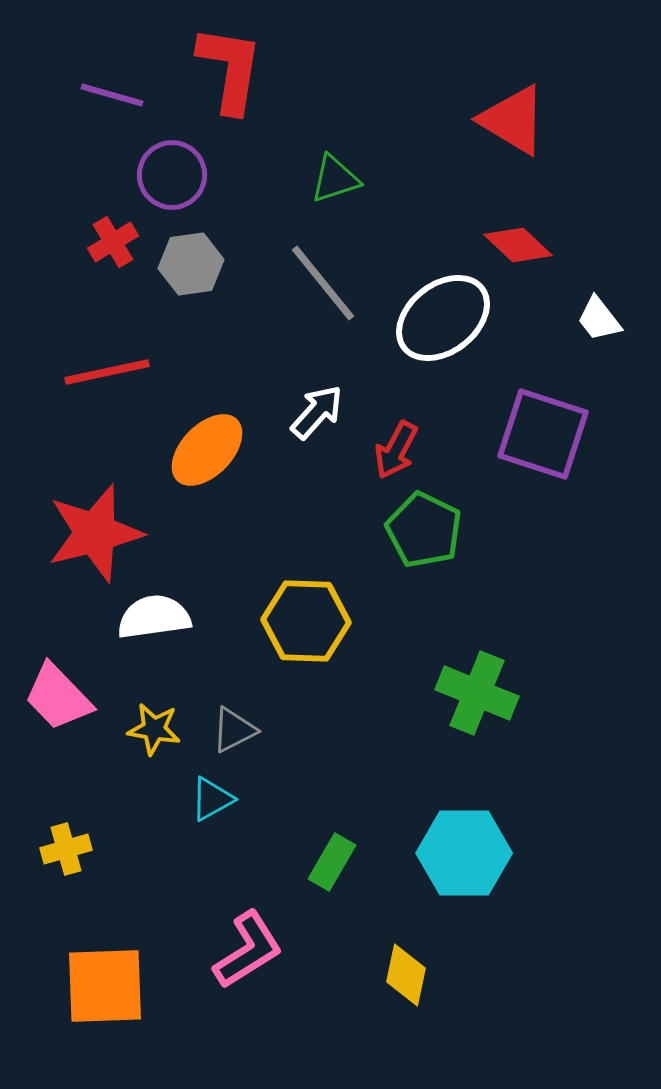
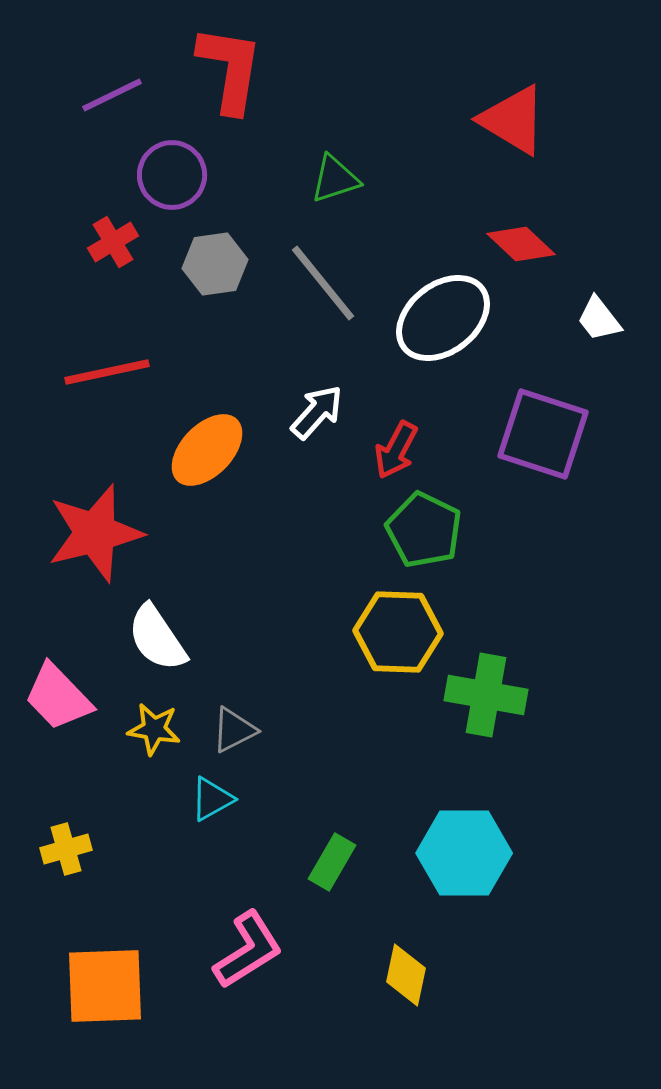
purple line: rotated 42 degrees counterclockwise
red diamond: moved 3 px right, 1 px up
gray hexagon: moved 24 px right
white semicircle: moved 3 px right, 21 px down; rotated 116 degrees counterclockwise
yellow hexagon: moved 92 px right, 11 px down
green cross: moved 9 px right, 2 px down; rotated 12 degrees counterclockwise
